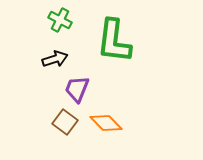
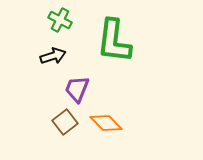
black arrow: moved 2 px left, 3 px up
brown square: rotated 15 degrees clockwise
